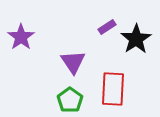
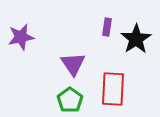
purple rectangle: rotated 48 degrees counterclockwise
purple star: rotated 24 degrees clockwise
purple triangle: moved 2 px down
